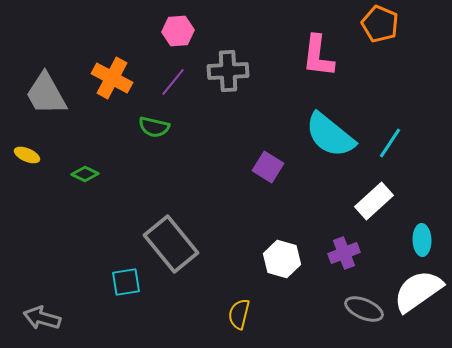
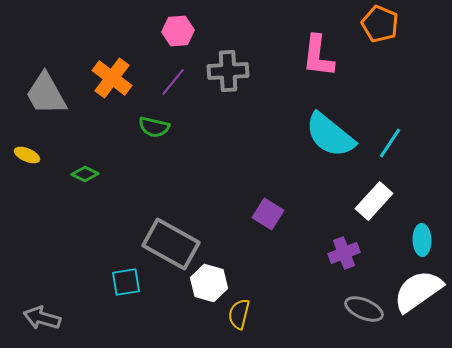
orange cross: rotated 9 degrees clockwise
purple square: moved 47 px down
white rectangle: rotated 6 degrees counterclockwise
gray rectangle: rotated 22 degrees counterclockwise
white hexagon: moved 73 px left, 24 px down
